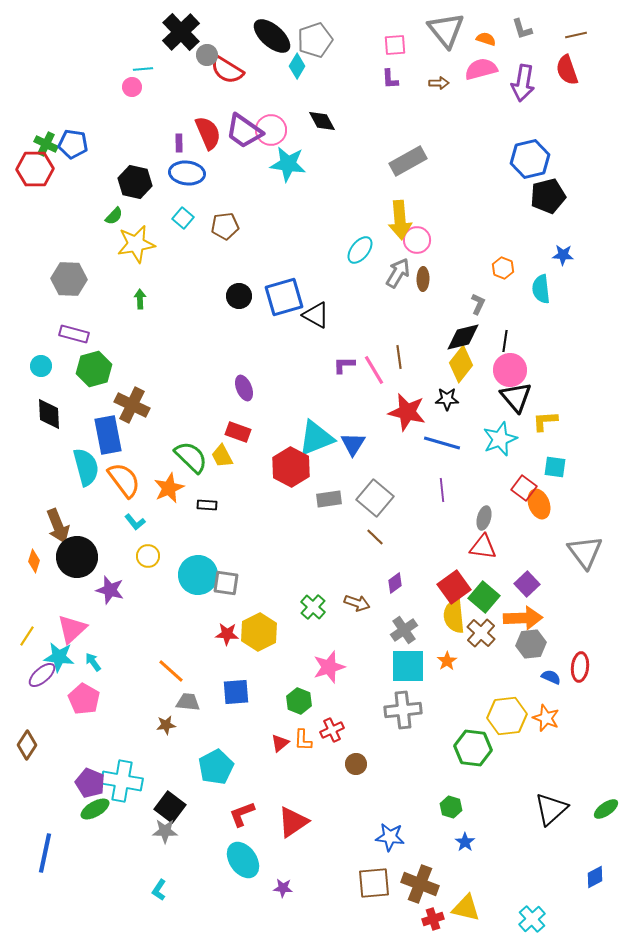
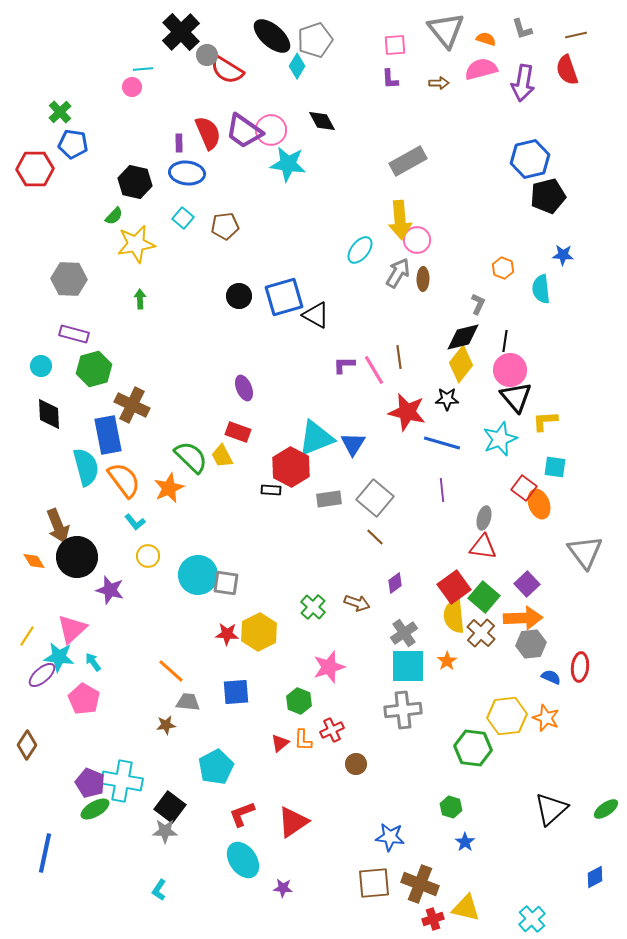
green cross at (46, 144): moved 14 px right, 32 px up; rotated 20 degrees clockwise
black rectangle at (207, 505): moved 64 px right, 15 px up
orange diamond at (34, 561): rotated 50 degrees counterclockwise
gray cross at (404, 630): moved 3 px down
